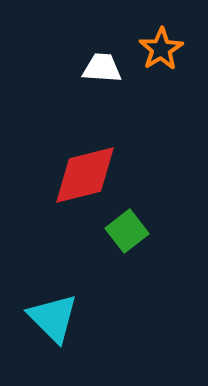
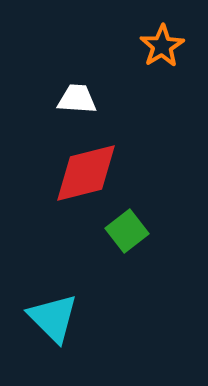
orange star: moved 1 px right, 3 px up
white trapezoid: moved 25 px left, 31 px down
red diamond: moved 1 px right, 2 px up
